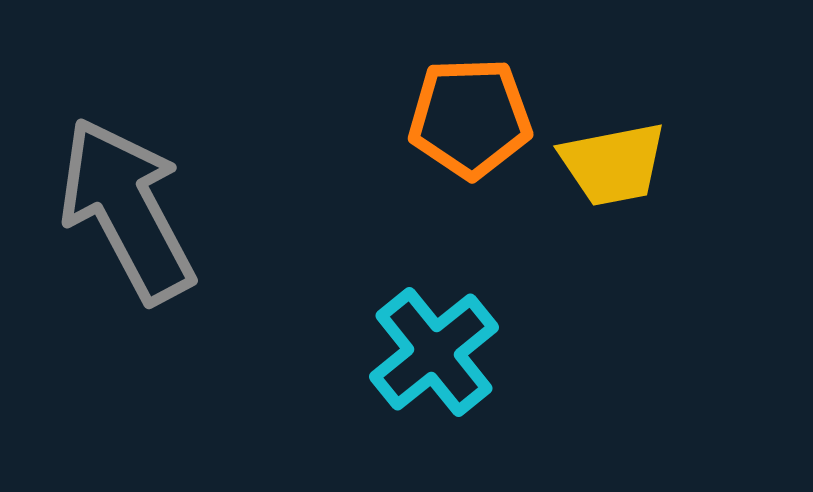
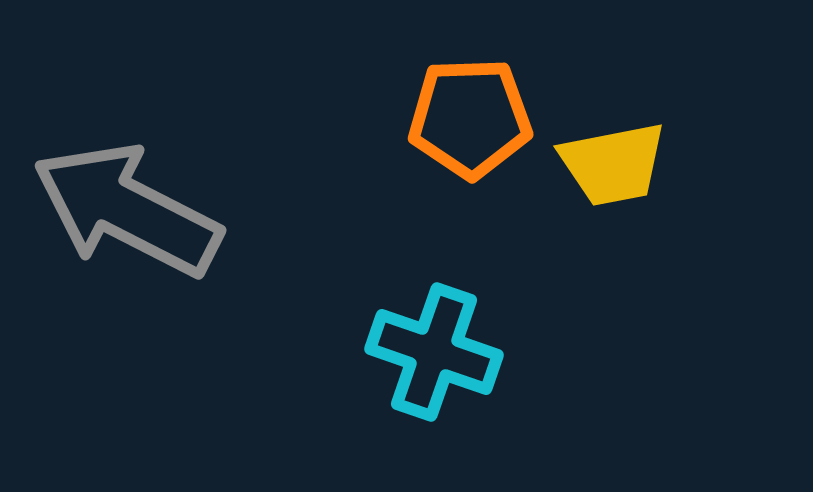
gray arrow: rotated 35 degrees counterclockwise
cyan cross: rotated 32 degrees counterclockwise
